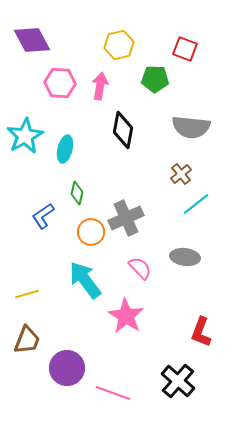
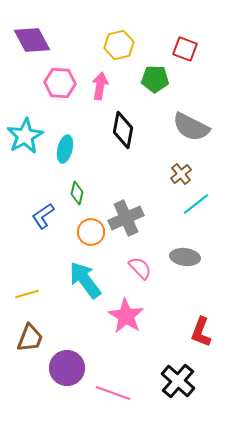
gray semicircle: rotated 21 degrees clockwise
brown trapezoid: moved 3 px right, 2 px up
